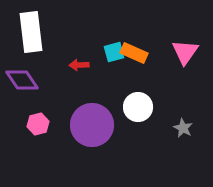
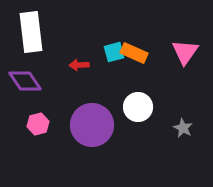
purple diamond: moved 3 px right, 1 px down
